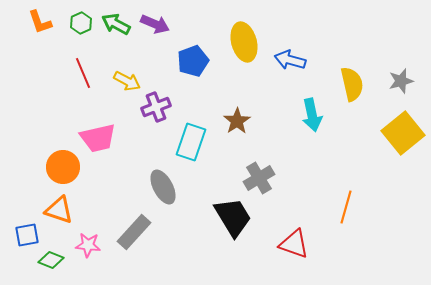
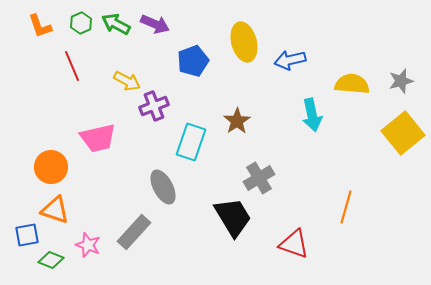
orange L-shape: moved 4 px down
blue arrow: rotated 28 degrees counterclockwise
red line: moved 11 px left, 7 px up
yellow semicircle: rotated 72 degrees counterclockwise
purple cross: moved 2 px left, 1 px up
orange circle: moved 12 px left
orange triangle: moved 4 px left
pink star: rotated 15 degrees clockwise
